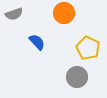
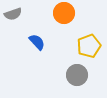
gray semicircle: moved 1 px left
yellow pentagon: moved 1 px right, 2 px up; rotated 25 degrees clockwise
gray circle: moved 2 px up
